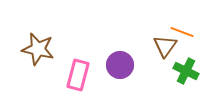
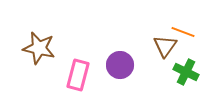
orange line: moved 1 px right
brown star: moved 1 px right, 1 px up
green cross: moved 1 px down
